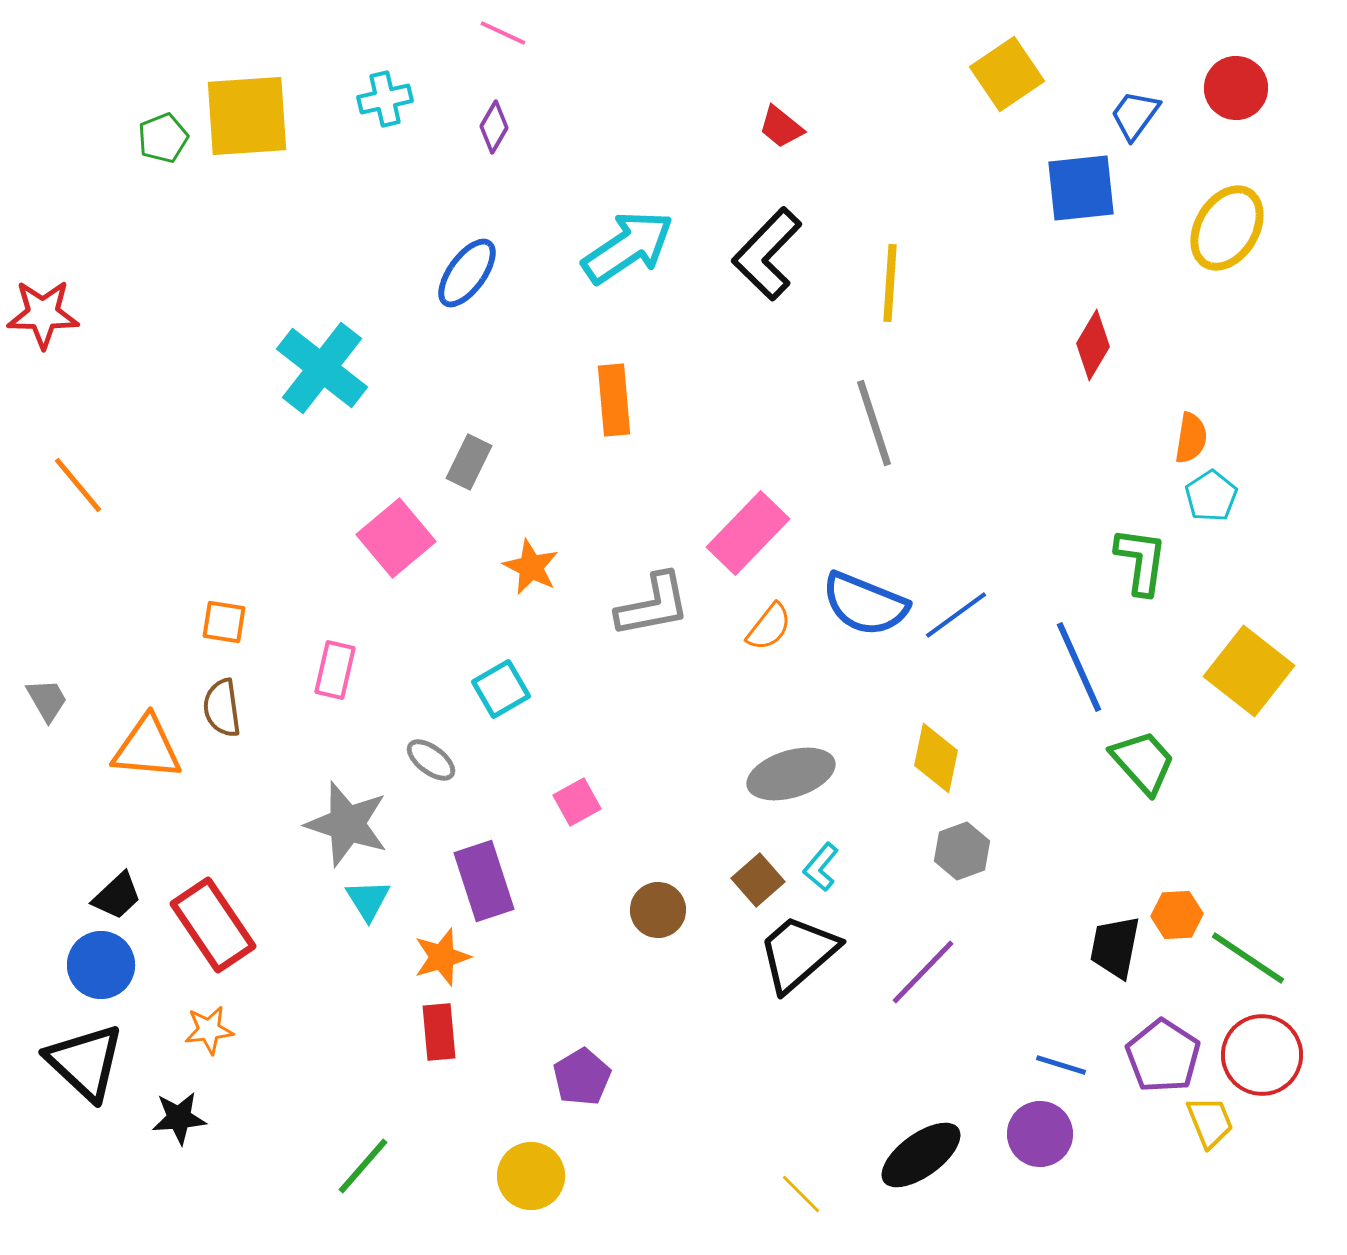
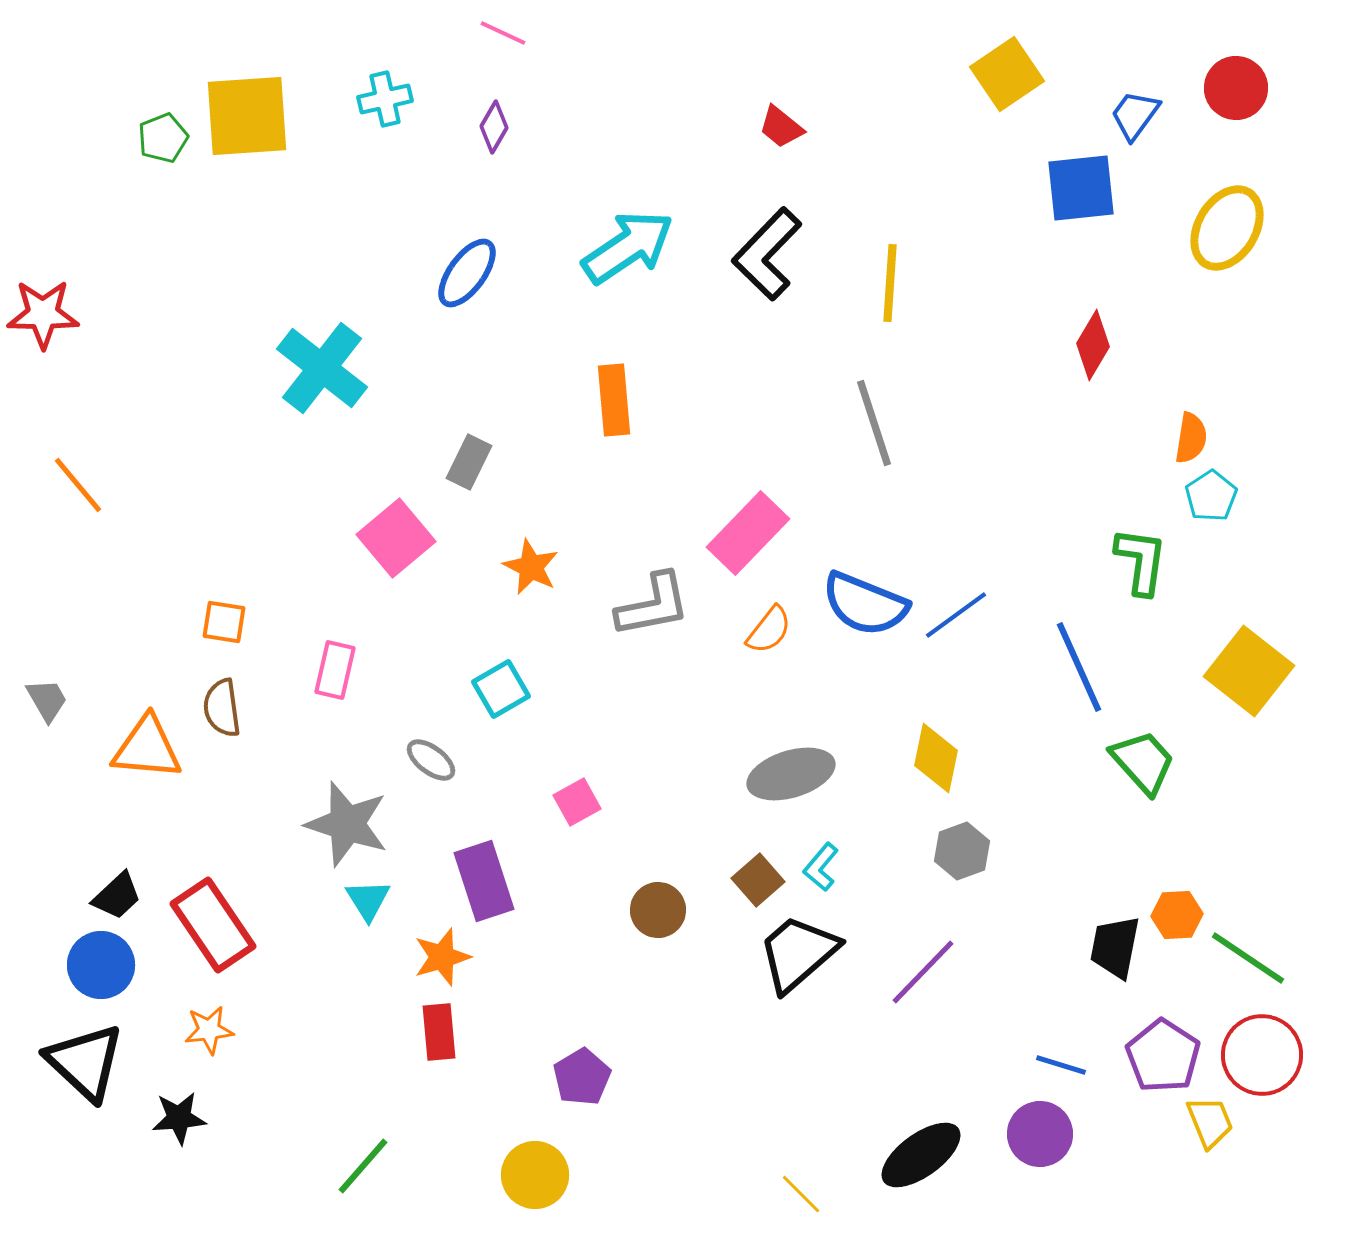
orange semicircle at (769, 627): moved 3 px down
yellow circle at (531, 1176): moved 4 px right, 1 px up
